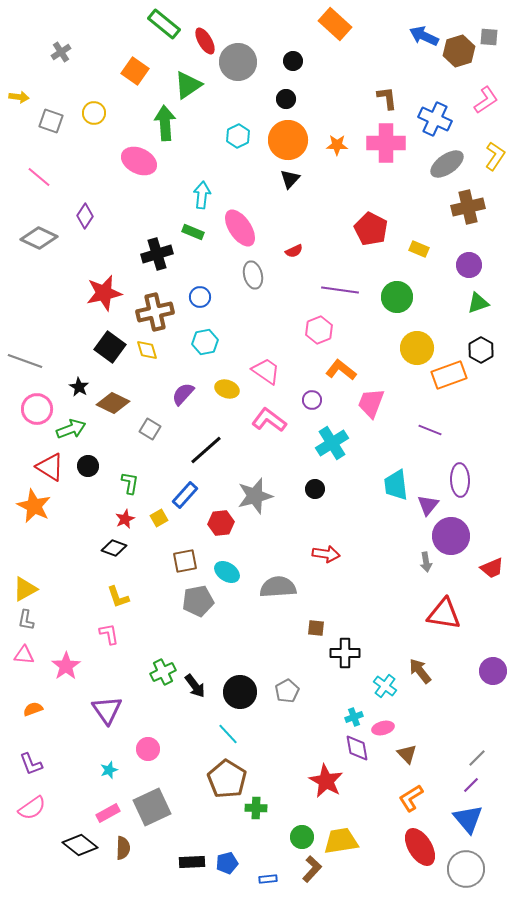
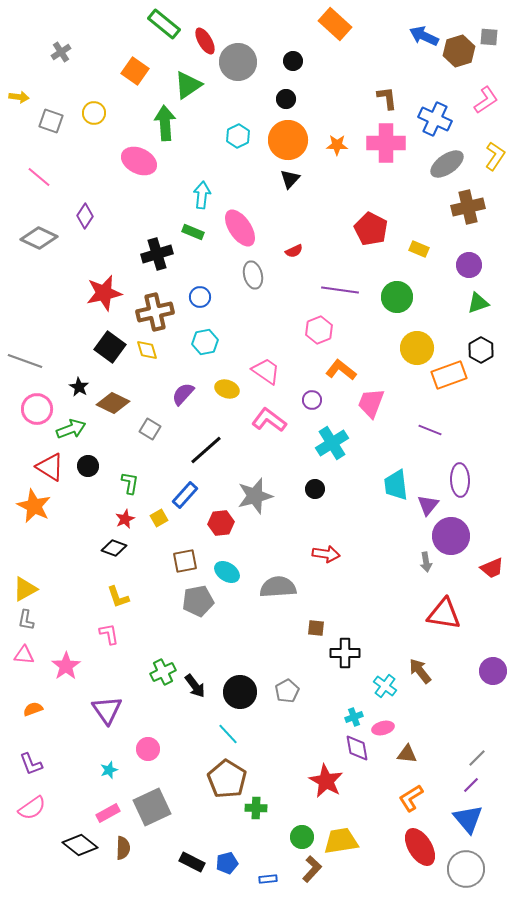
brown triangle at (407, 754): rotated 40 degrees counterclockwise
black rectangle at (192, 862): rotated 30 degrees clockwise
